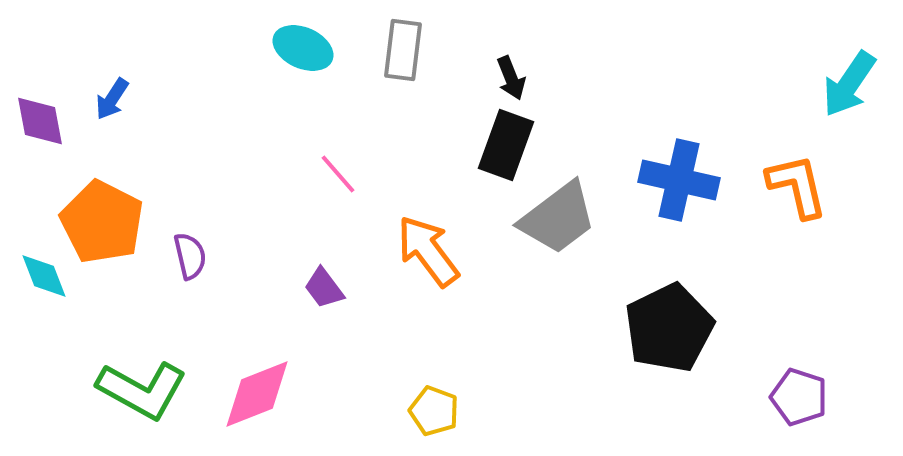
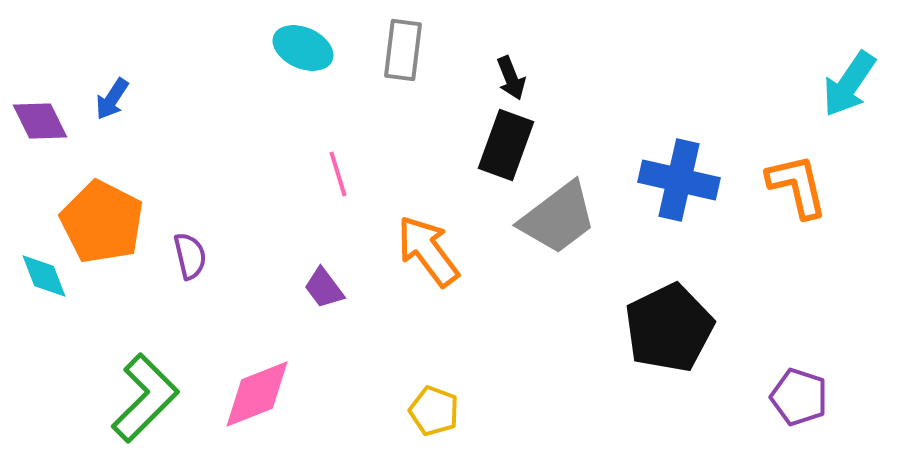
purple diamond: rotated 16 degrees counterclockwise
pink line: rotated 24 degrees clockwise
green L-shape: moved 3 px right, 8 px down; rotated 74 degrees counterclockwise
